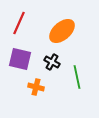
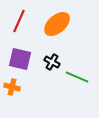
red line: moved 2 px up
orange ellipse: moved 5 px left, 7 px up
green line: rotated 55 degrees counterclockwise
orange cross: moved 24 px left
